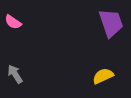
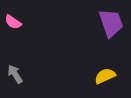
yellow semicircle: moved 2 px right
